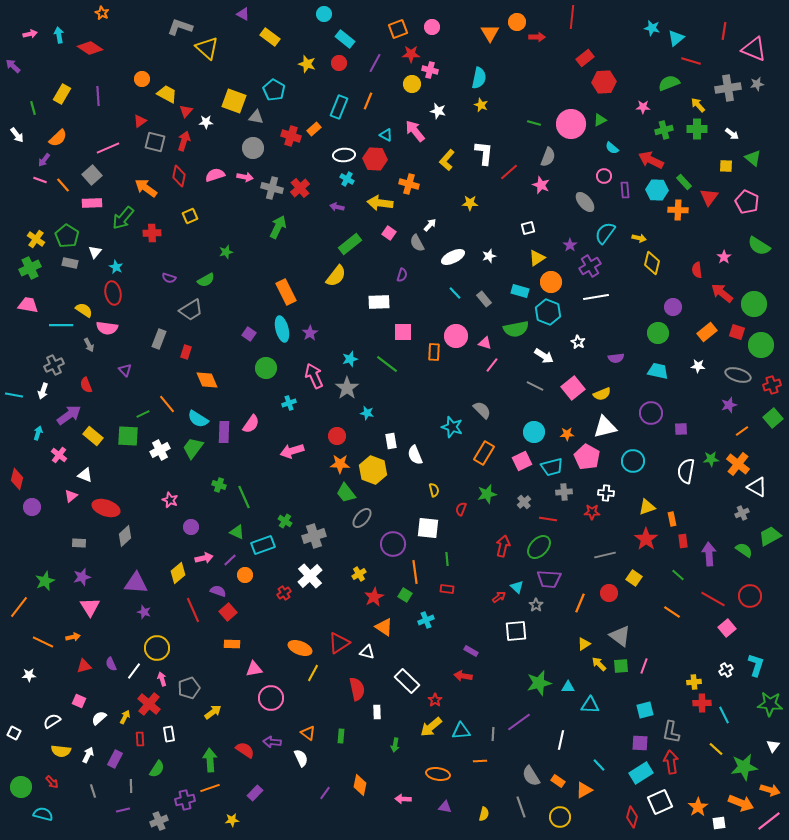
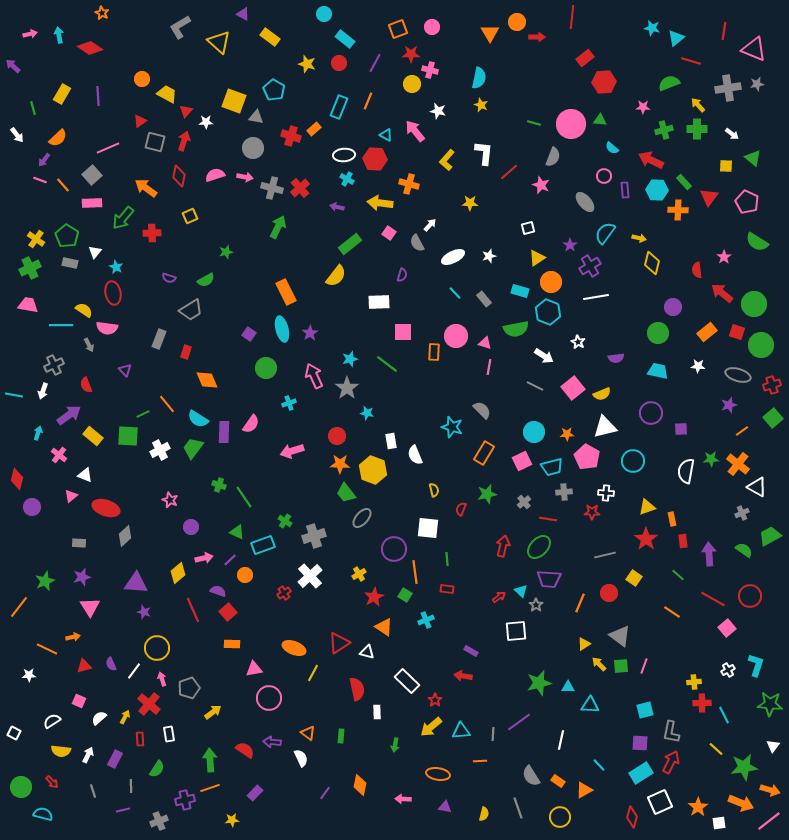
gray L-shape at (180, 27): rotated 50 degrees counterclockwise
yellow triangle at (207, 48): moved 12 px right, 6 px up
green triangle at (600, 120): rotated 32 degrees clockwise
gray semicircle at (548, 157): moved 5 px right
green semicircle at (759, 246): moved 2 px left, 4 px up
pink line at (492, 365): moved 3 px left, 2 px down; rotated 28 degrees counterclockwise
green line at (244, 497): rotated 10 degrees counterclockwise
purple circle at (393, 544): moved 1 px right, 5 px down
cyan triangle at (517, 587): moved 4 px right, 4 px down
orange line at (43, 642): moved 4 px right, 7 px down
orange ellipse at (300, 648): moved 6 px left
white cross at (726, 670): moved 2 px right
pink circle at (271, 698): moved 2 px left
red arrow at (671, 762): rotated 35 degrees clockwise
gray line at (521, 807): moved 3 px left, 1 px down
